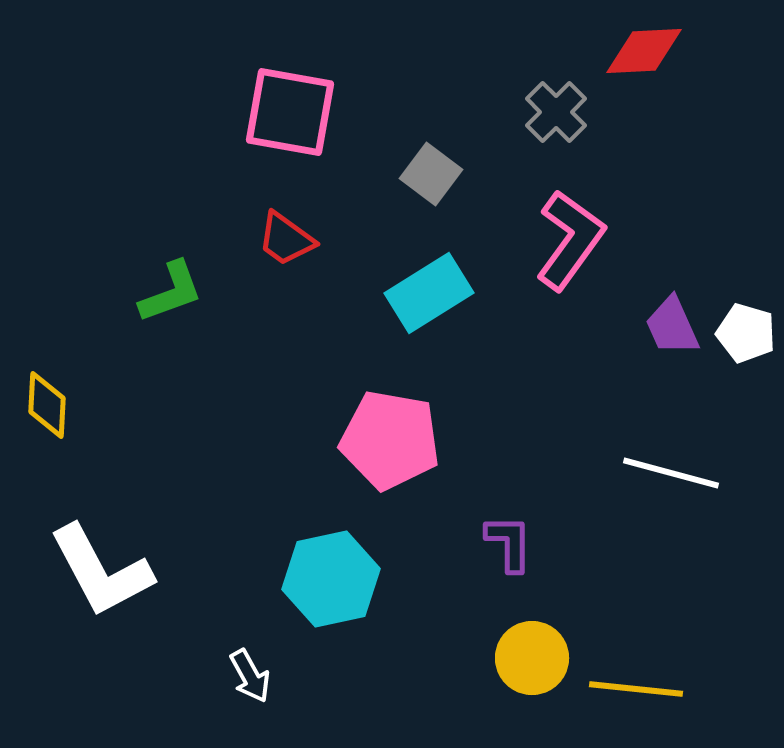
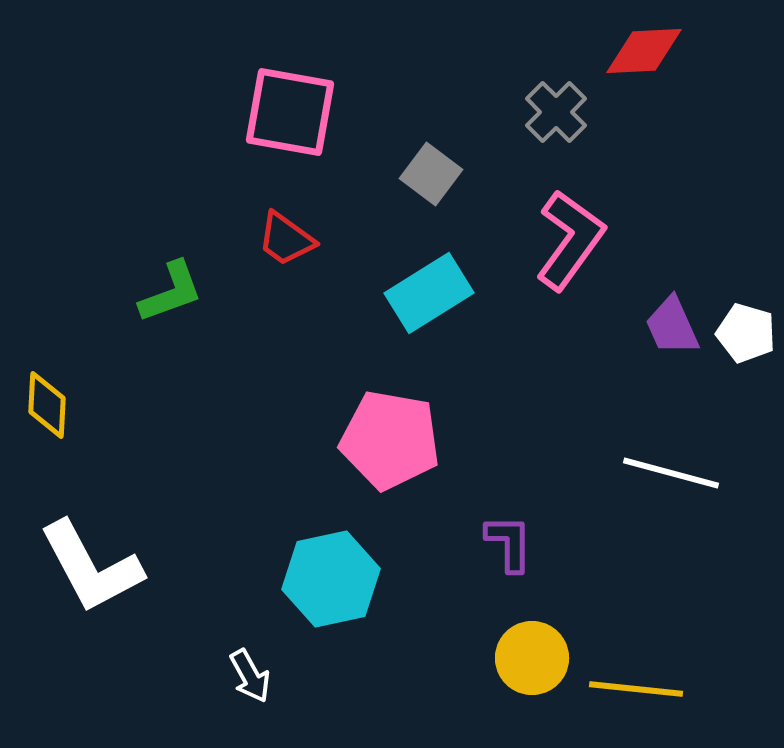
white L-shape: moved 10 px left, 4 px up
